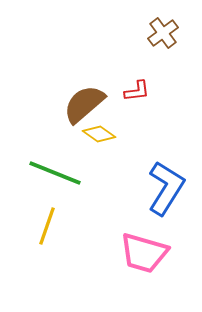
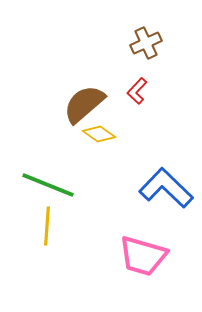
brown cross: moved 17 px left, 10 px down; rotated 12 degrees clockwise
red L-shape: rotated 140 degrees clockwise
green line: moved 7 px left, 12 px down
blue L-shape: rotated 78 degrees counterclockwise
yellow line: rotated 15 degrees counterclockwise
pink trapezoid: moved 1 px left, 3 px down
